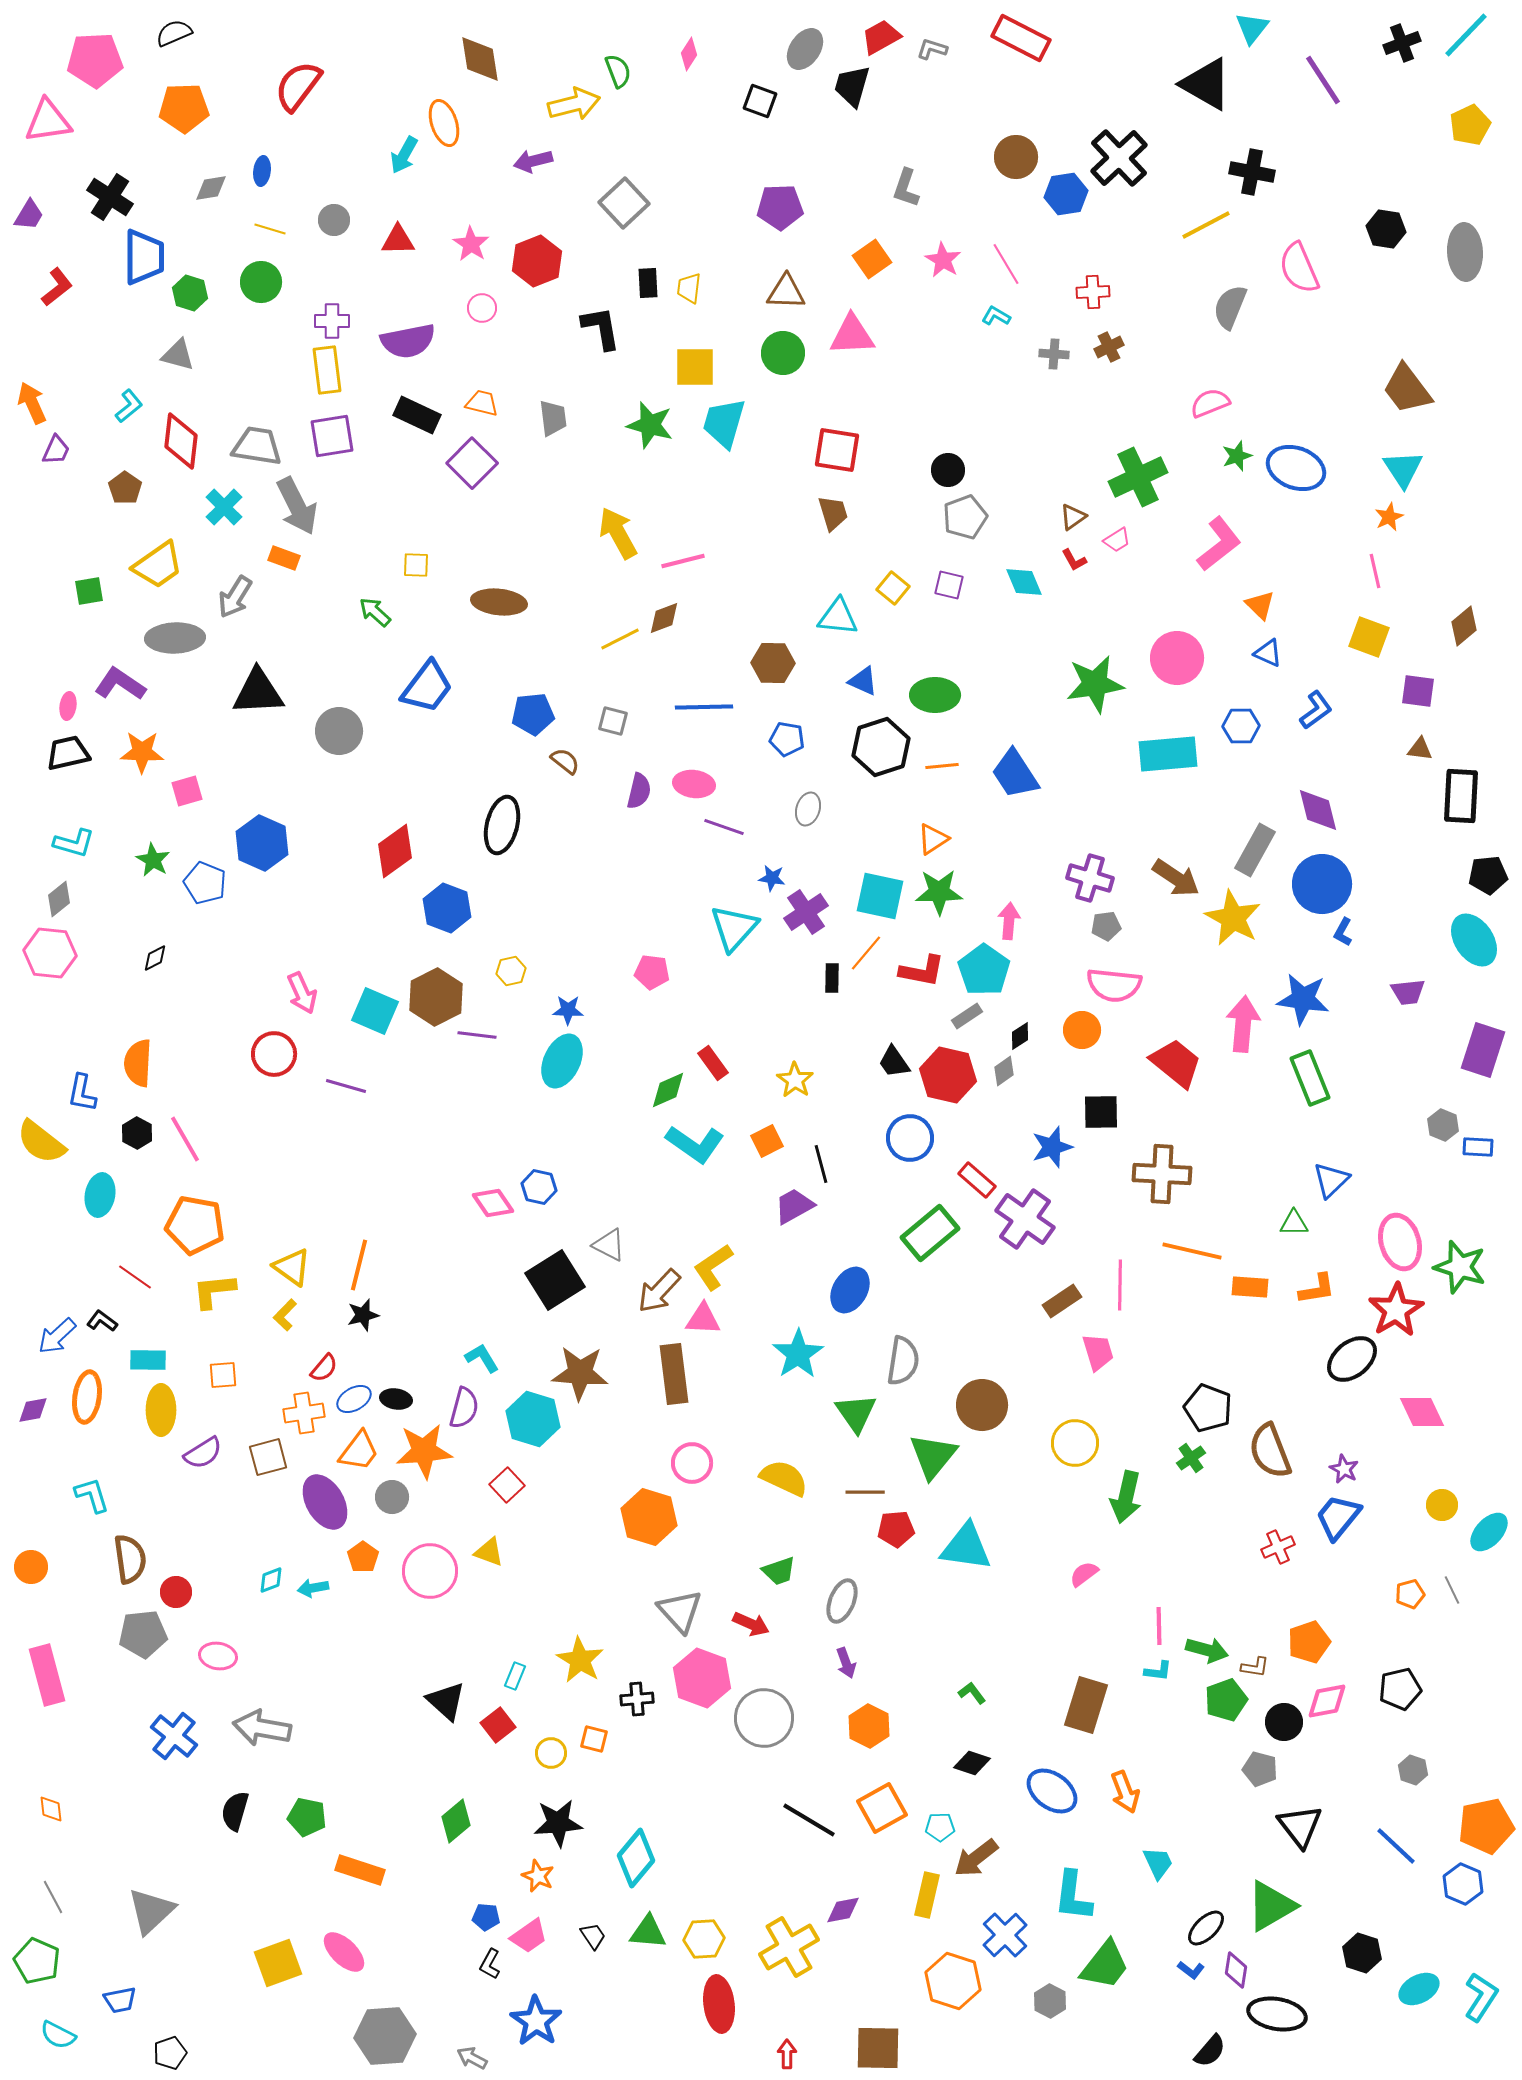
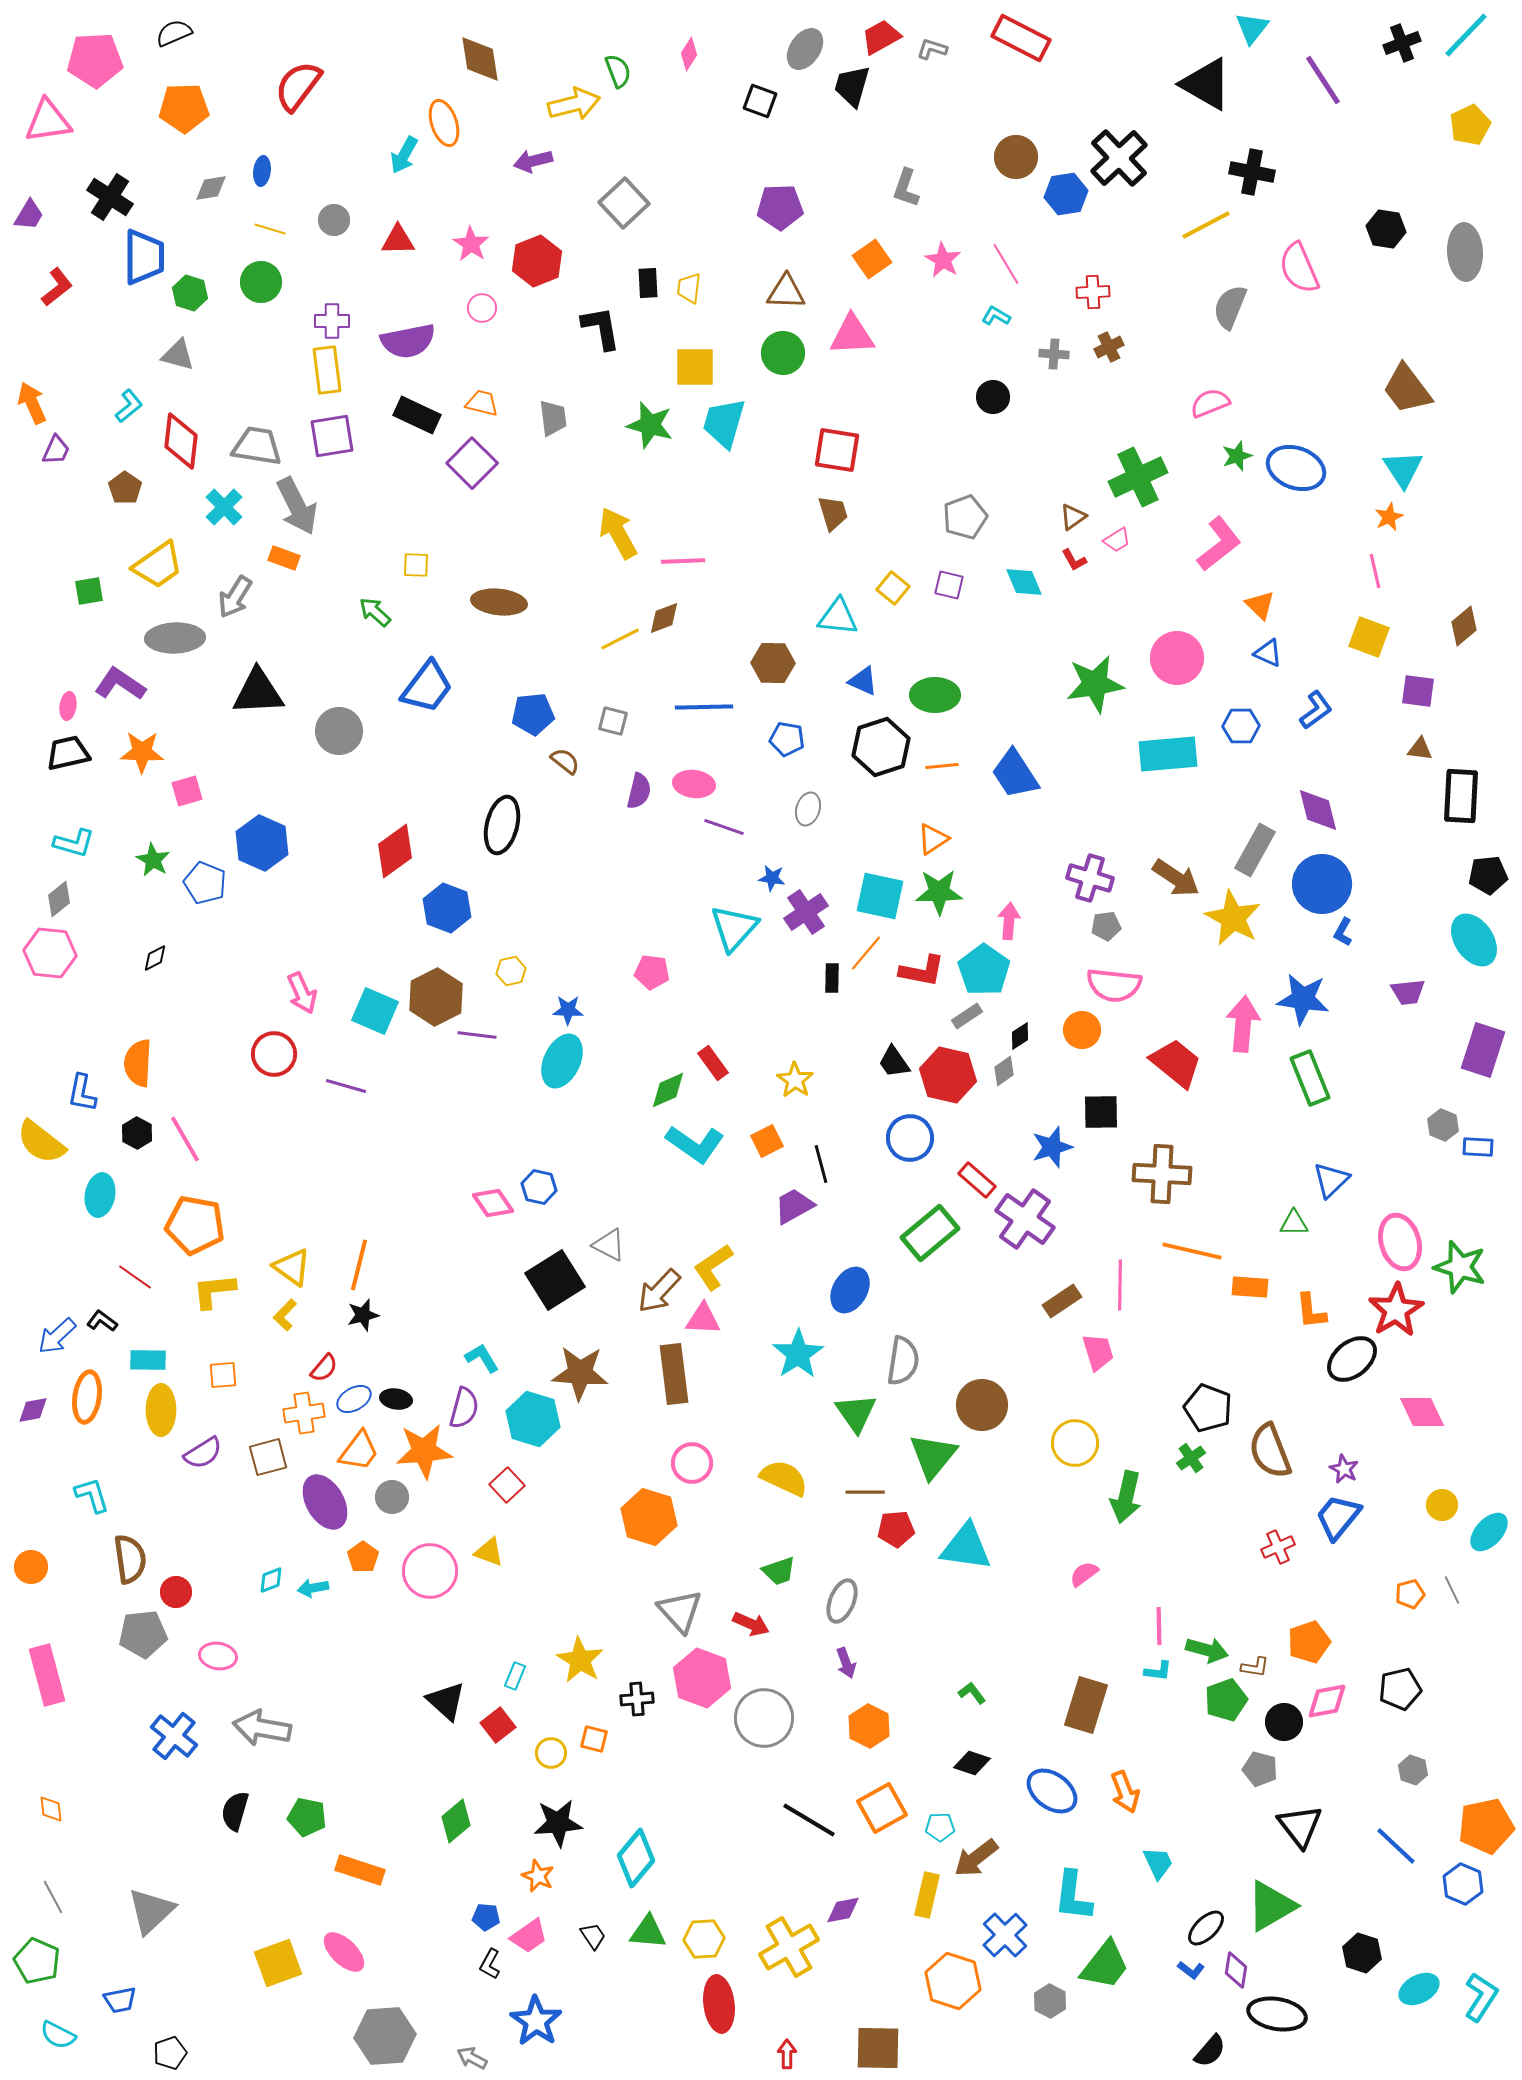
black circle at (948, 470): moved 45 px right, 73 px up
pink line at (683, 561): rotated 12 degrees clockwise
orange L-shape at (1317, 1289): moved 6 px left, 22 px down; rotated 93 degrees clockwise
